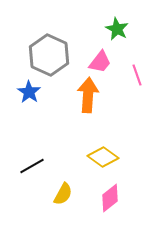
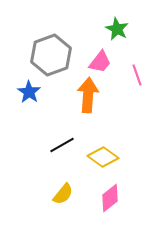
gray hexagon: moved 2 px right; rotated 15 degrees clockwise
black line: moved 30 px right, 21 px up
yellow semicircle: rotated 10 degrees clockwise
